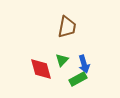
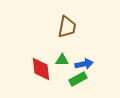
green triangle: rotated 48 degrees clockwise
blue arrow: rotated 84 degrees counterclockwise
red diamond: rotated 10 degrees clockwise
